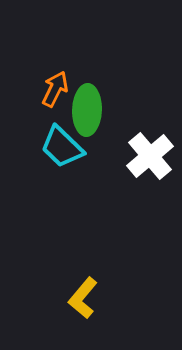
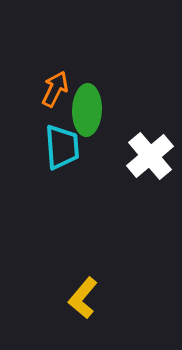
cyan trapezoid: rotated 138 degrees counterclockwise
